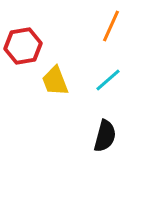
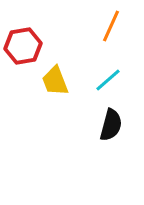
black semicircle: moved 6 px right, 11 px up
